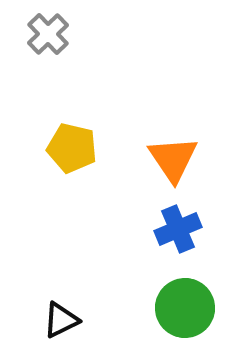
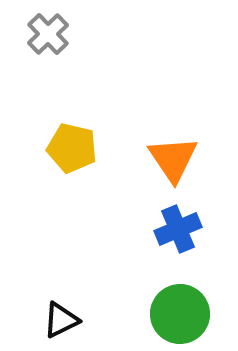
green circle: moved 5 px left, 6 px down
